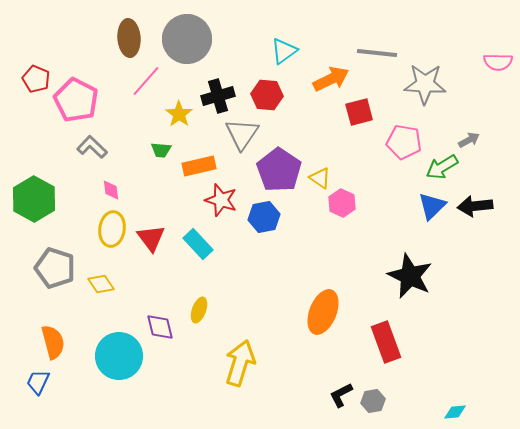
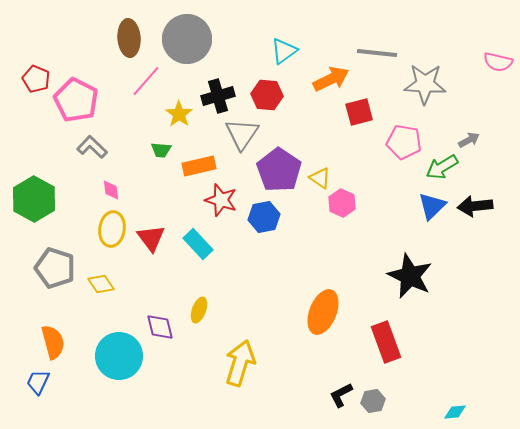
pink semicircle at (498, 62): rotated 12 degrees clockwise
